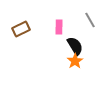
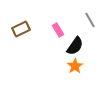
pink rectangle: moved 1 px left, 3 px down; rotated 32 degrees counterclockwise
black semicircle: rotated 66 degrees clockwise
orange star: moved 5 px down
